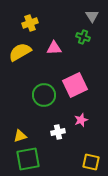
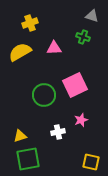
gray triangle: rotated 40 degrees counterclockwise
